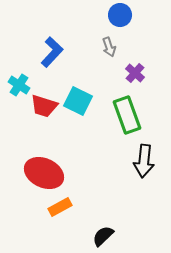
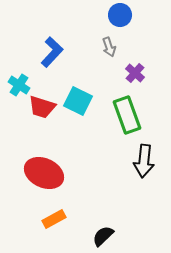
red trapezoid: moved 2 px left, 1 px down
orange rectangle: moved 6 px left, 12 px down
